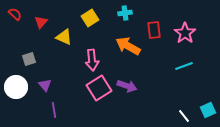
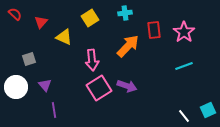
pink star: moved 1 px left, 1 px up
orange arrow: rotated 105 degrees clockwise
